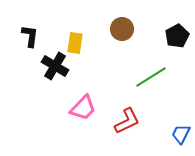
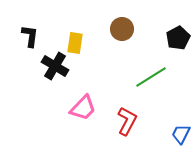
black pentagon: moved 1 px right, 2 px down
red L-shape: rotated 36 degrees counterclockwise
